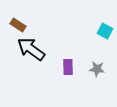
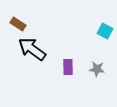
brown rectangle: moved 1 px up
black arrow: moved 1 px right
